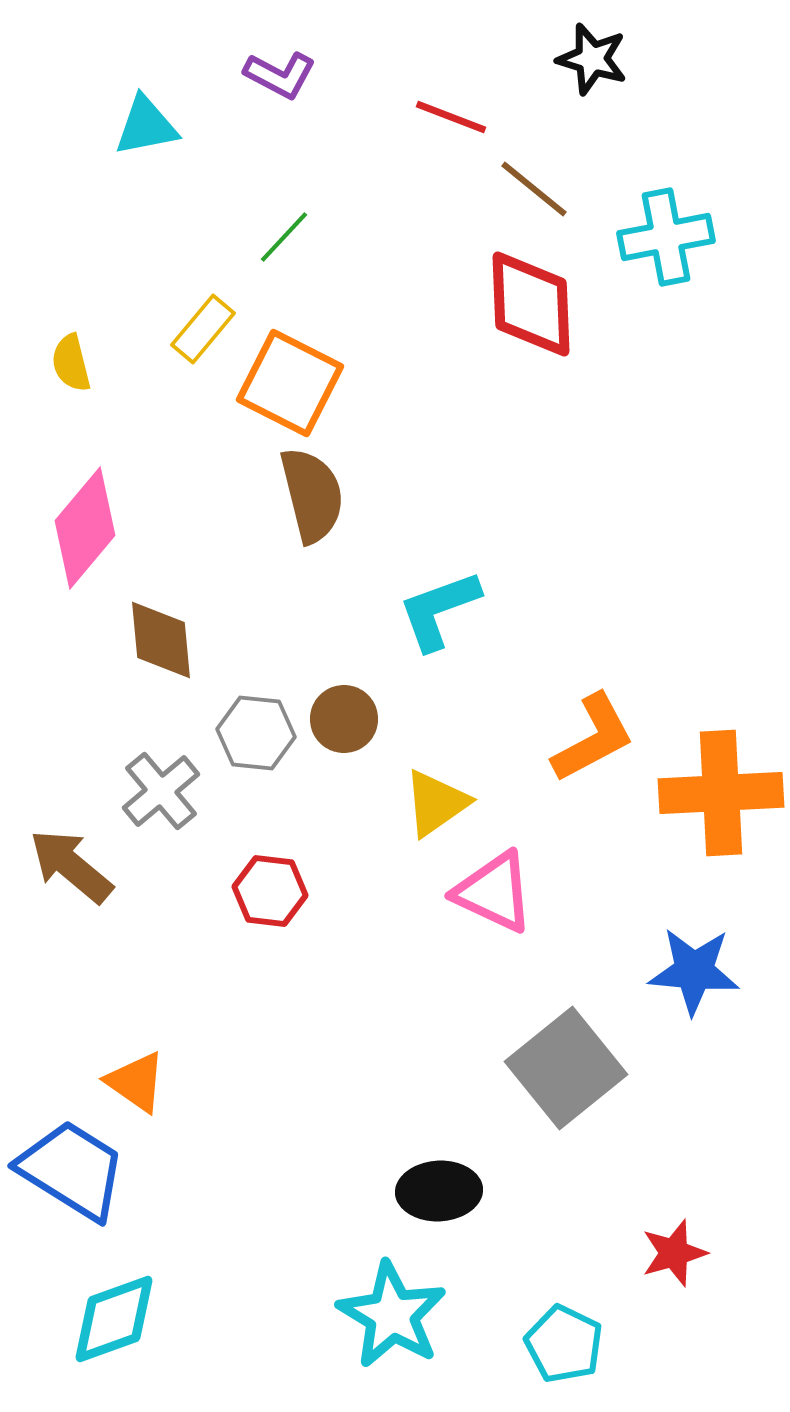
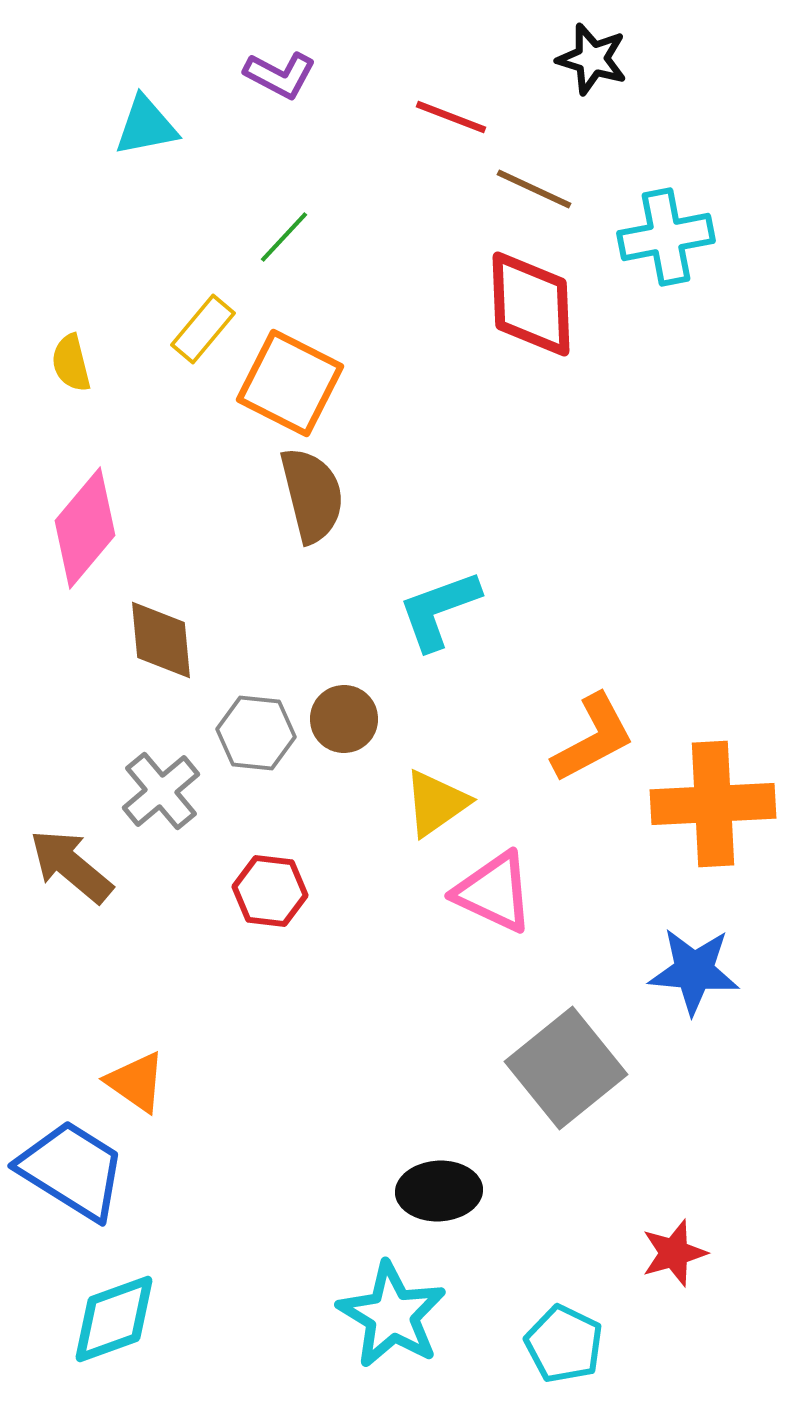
brown line: rotated 14 degrees counterclockwise
orange cross: moved 8 px left, 11 px down
